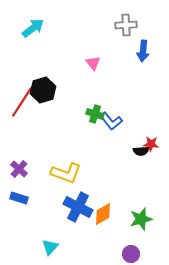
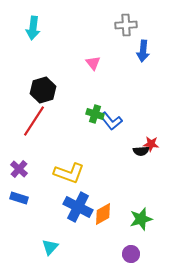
cyan arrow: rotated 135 degrees clockwise
red line: moved 12 px right, 19 px down
yellow L-shape: moved 3 px right
